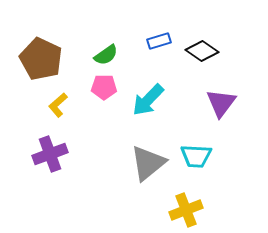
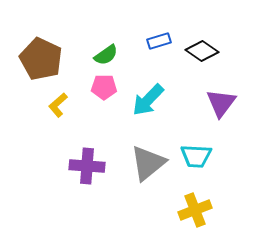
purple cross: moved 37 px right, 12 px down; rotated 24 degrees clockwise
yellow cross: moved 9 px right
